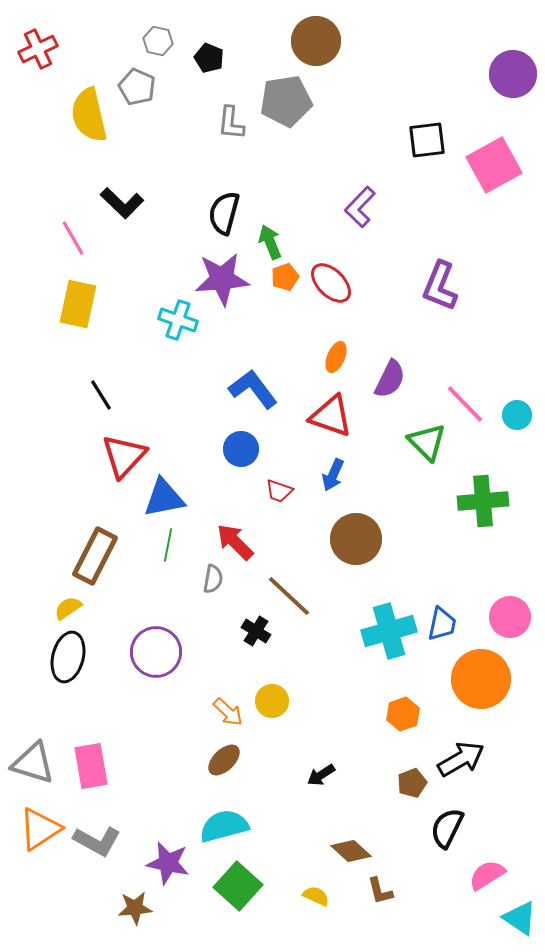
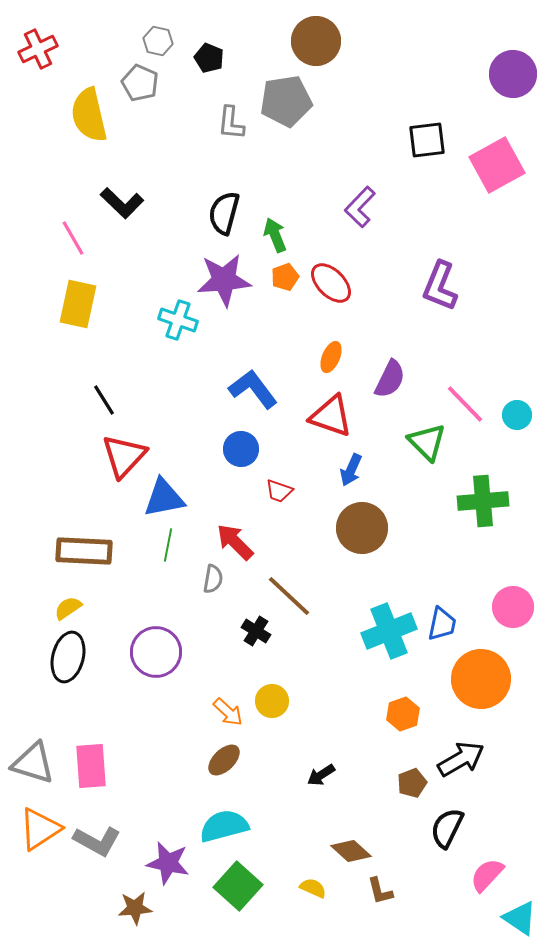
gray pentagon at (137, 87): moved 3 px right, 4 px up
pink square at (494, 165): moved 3 px right
green arrow at (270, 242): moved 5 px right, 7 px up
purple star at (222, 279): moved 2 px right, 1 px down
orange ellipse at (336, 357): moved 5 px left
black line at (101, 395): moved 3 px right, 5 px down
blue arrow at (333, 475): moved 18 px right, 5 px up
brown circle at (356, 539): moved 6 px right, 11 px up
brown rectangle at (95, 556): moved 11 px left, 5 px up; rotated 66 degrees clockwise
pink circle at (510, 617): moved 3 px right, 10 px up
cyan cross at (389, 631): rotated 6 degrees counterclockwise
pink rectangle at (91, 766): rotated 6 degrees clockwise
pink semicircle at (487, 875): rotated 15 degrees counterclockwise
yellow semicircle at (316, 896): moved 3 px left, 8 px up
